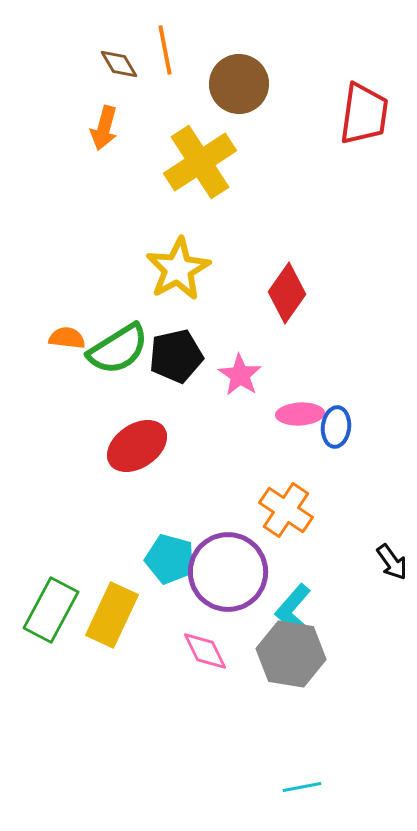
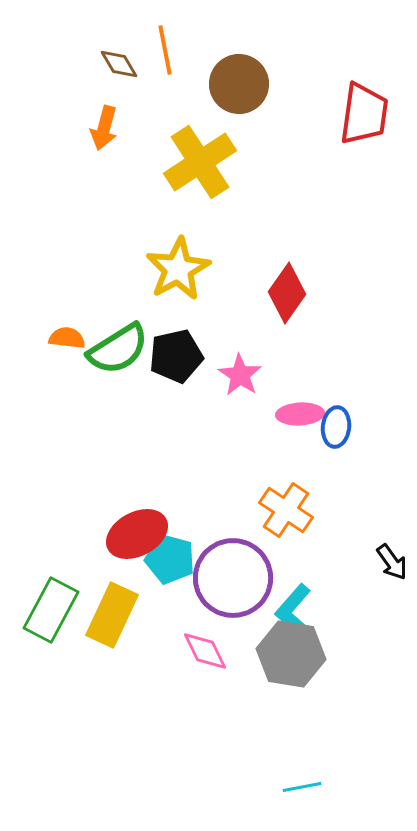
red ellipse: moved 88 px down; rotated 6 degrees clockwise
purple circle: moved 5 px right, 6 px down
